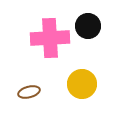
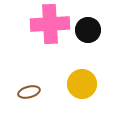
black circle: moved 4 px down
pink cross: moved 14 px up
